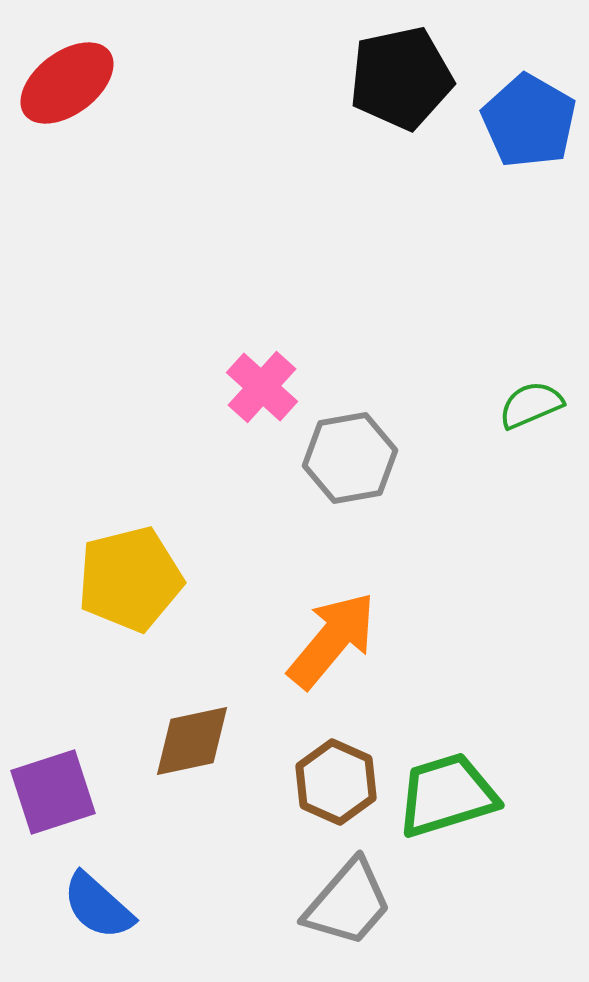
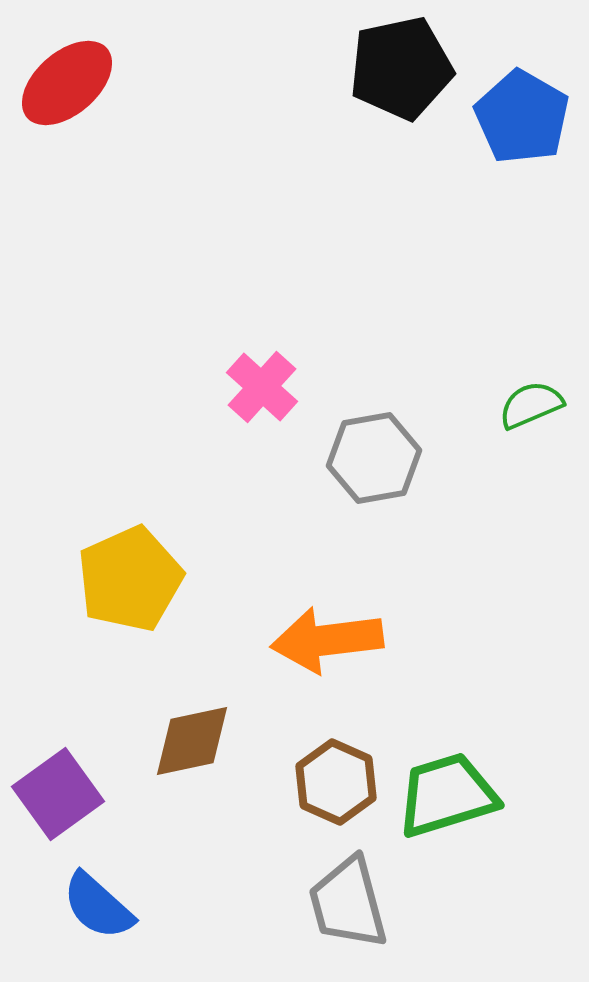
black pentagon: moved 10 px up
red ellipse: rotated 4 degrees counterclockwise
blue pentagon: moved 7 px left, 4 px up
gray hexagon: moved 24 px right
yellow pentagon: rotated 10 degrees counterclockwise
orange arrow: moved 5 px left; rotated 137 degrees counterclockwise
purple square: moved 5 px right, 2 px down; rotated 18 degrees counterclockwise
gray trapezoid: rotated 124 degrees clockwise
